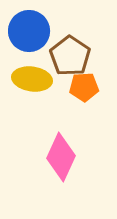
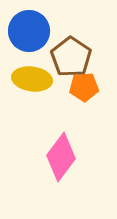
brown pentagon: moved 1 px right, 1 px down
pink diamond: rotated 12 degrees clockwise
